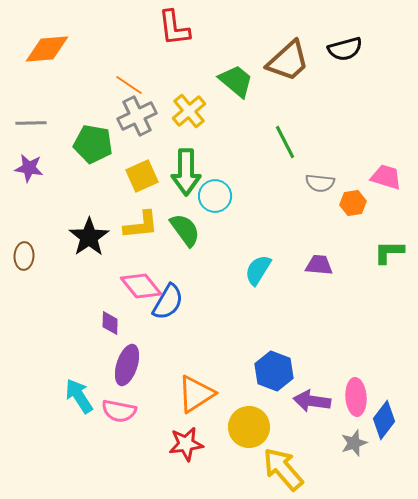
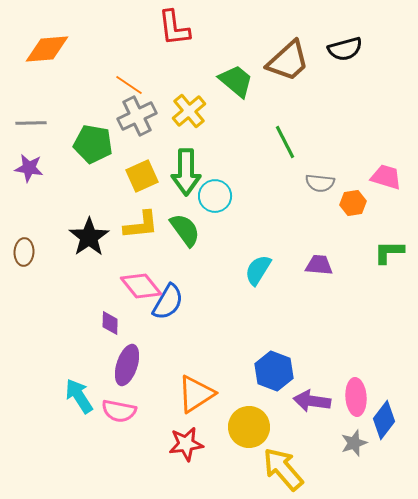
brown ellipse: moved 4 px up
